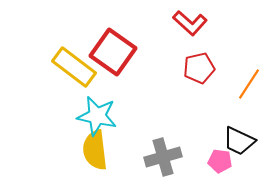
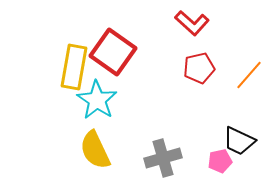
red L-shape: moved 2 px right
yellow rectangle: rotated 63 degrees clockwise
orange line: moved 9 px up; rotated 8 degrees clockwise
cyan star: moved 16 px up; rotated 21 degrees clockwise
yellow semicircle: rotated 18 degrees counterclockwise
gray cross: moved 1 px down
pink pentagon: rotated 20 degrees counterclockwise
